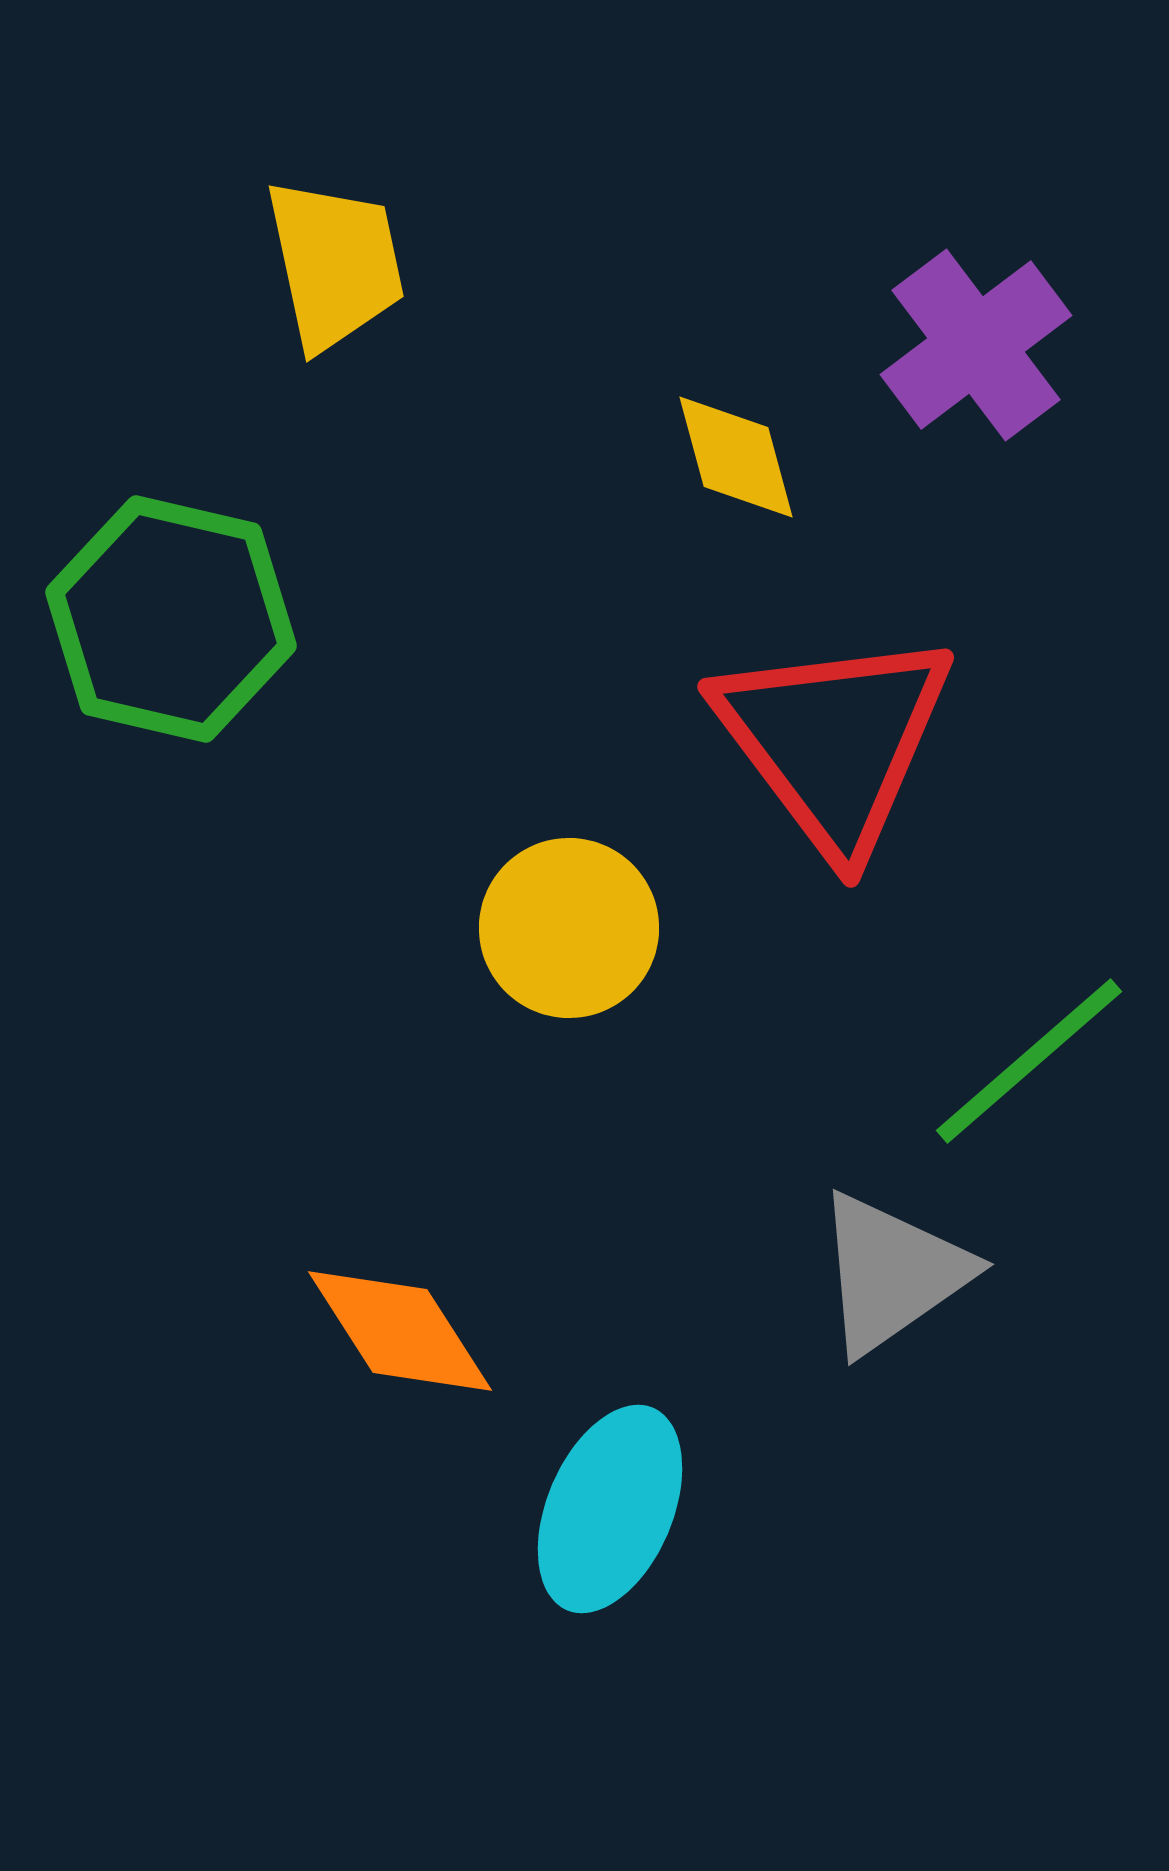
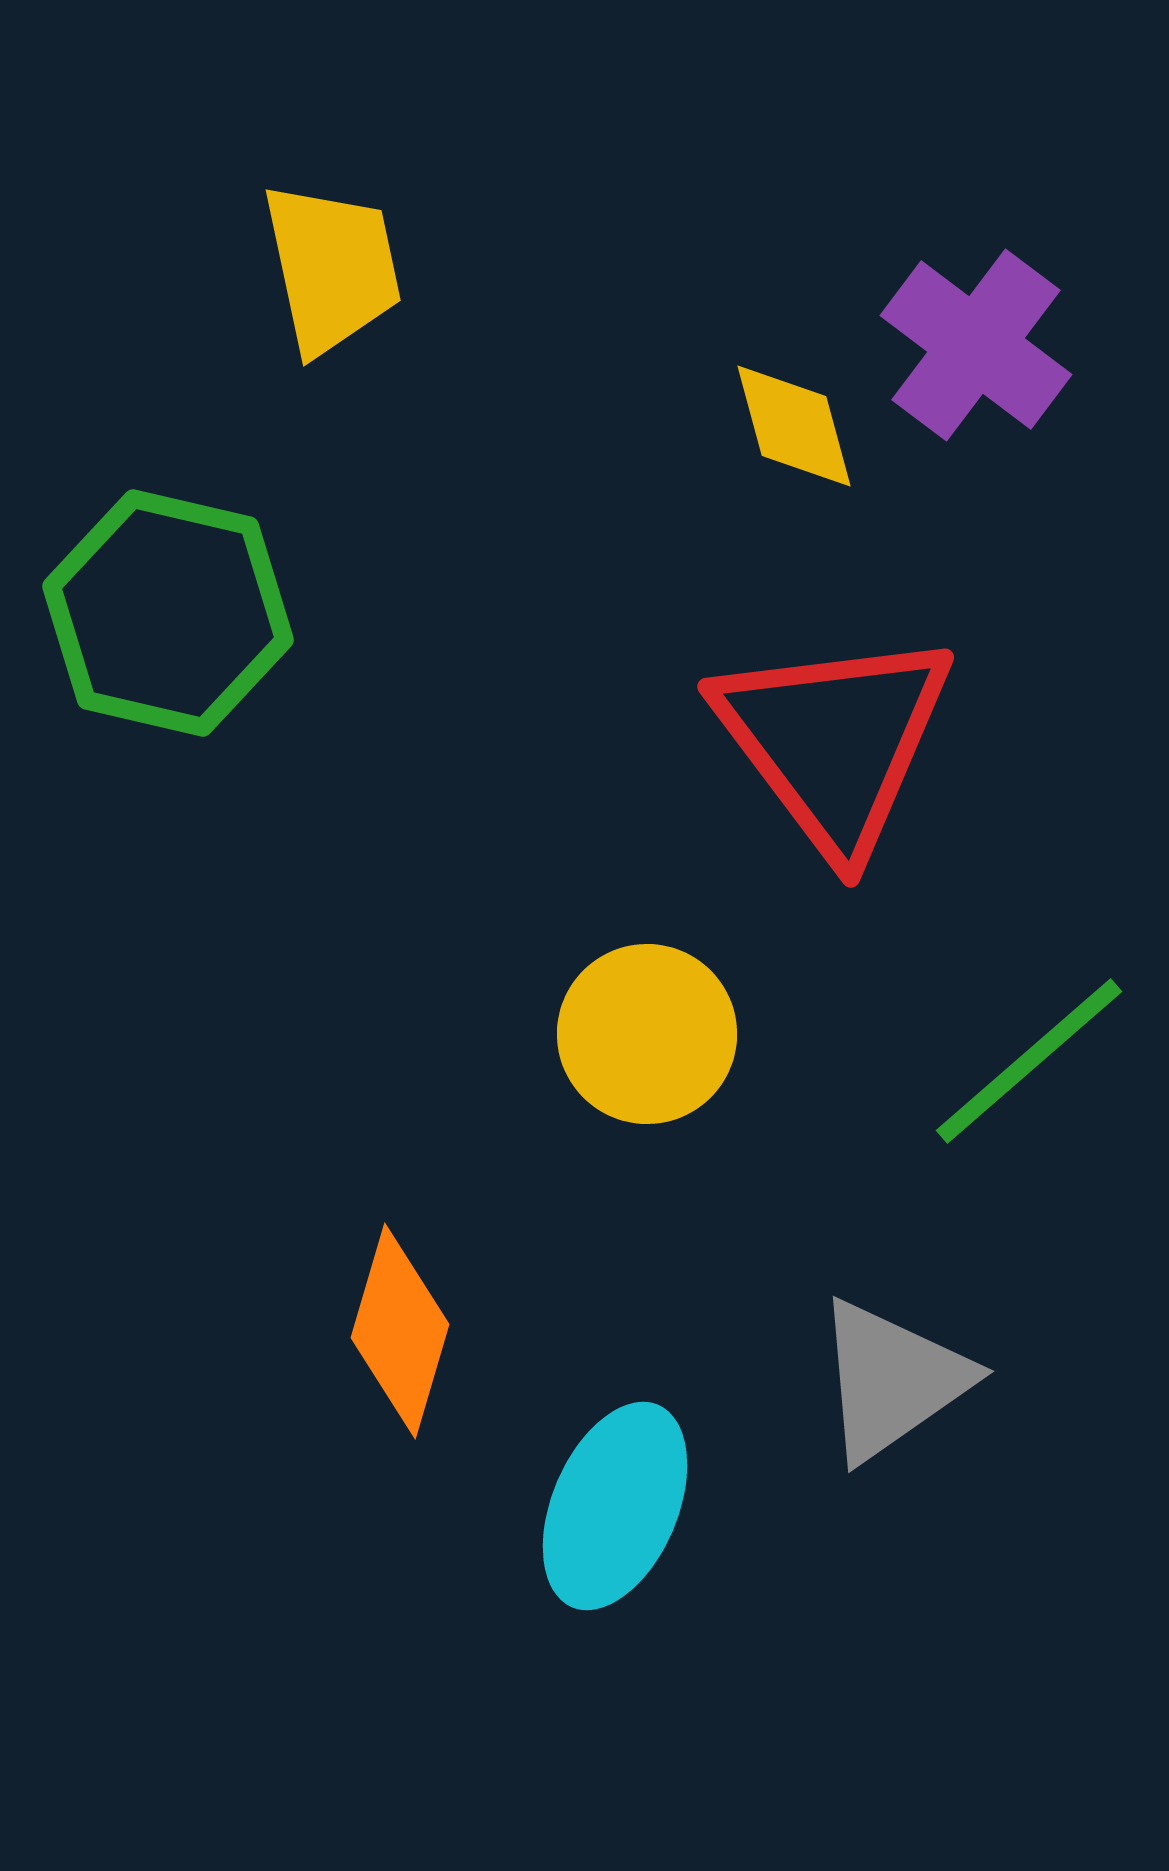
yellow trapezoid: moved 3 px left, 4 px down
purple cross: rotated 16 degrees counterclockwise
yellow diamond: moved 58 px right, 31 px up
green hexagon: moved 3 px left, 6 px up
yellow circle: moved 78 px right, 106 px down
gray triangle: moved 107 px down
orange diamond: rotated 49 degrees clockwise
cyan ellipse: moved 5 px right, 3 px up
